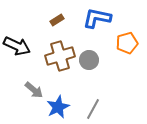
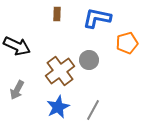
brown rectangle: moved 6 px up; rotated 56 degrees counterclockwise
brown cross: moved 15 px down; rotated 20 degrees counterclockwise
gray arrow: moved 17 px left; rotated 78 degrees clockwise
gray line: moved 1 px down
